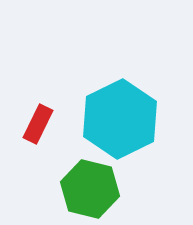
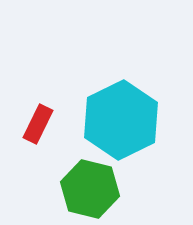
cyan hexagon: moved 1 px right, 1 px down
